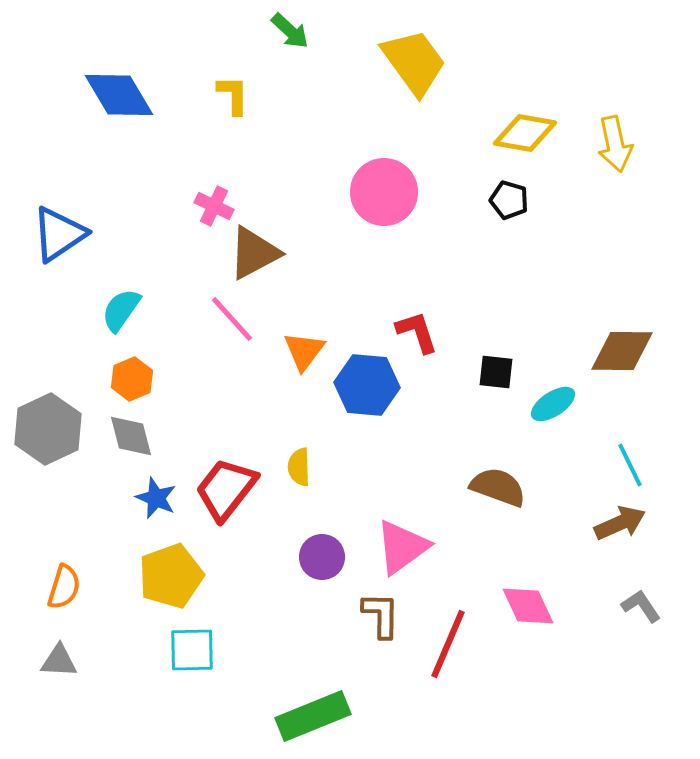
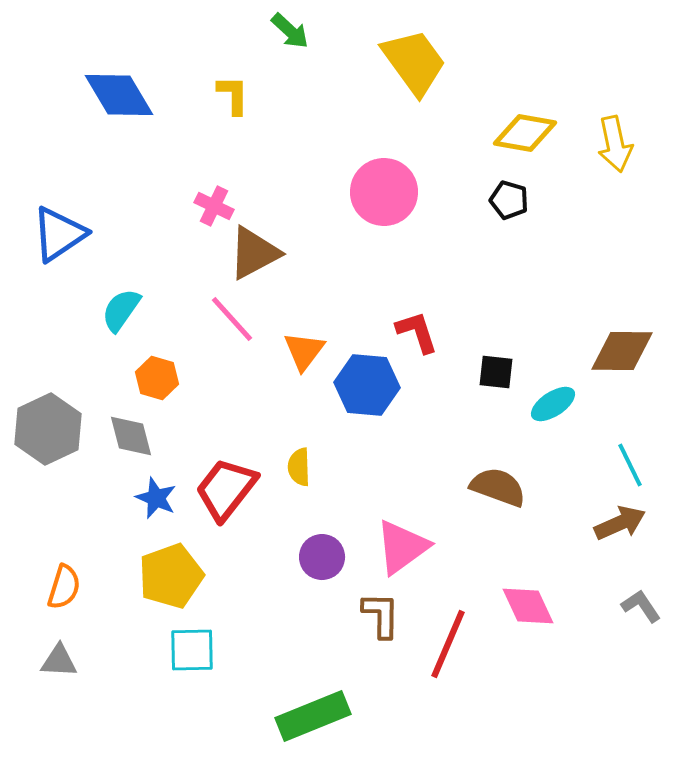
orange hexagon: moved 25 px right, 1 px up; rotated 21 degrees counterclockwise
